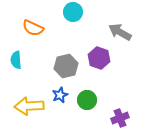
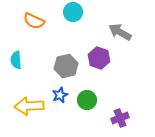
orange semicircle: moved 1 px right, 7 px up
